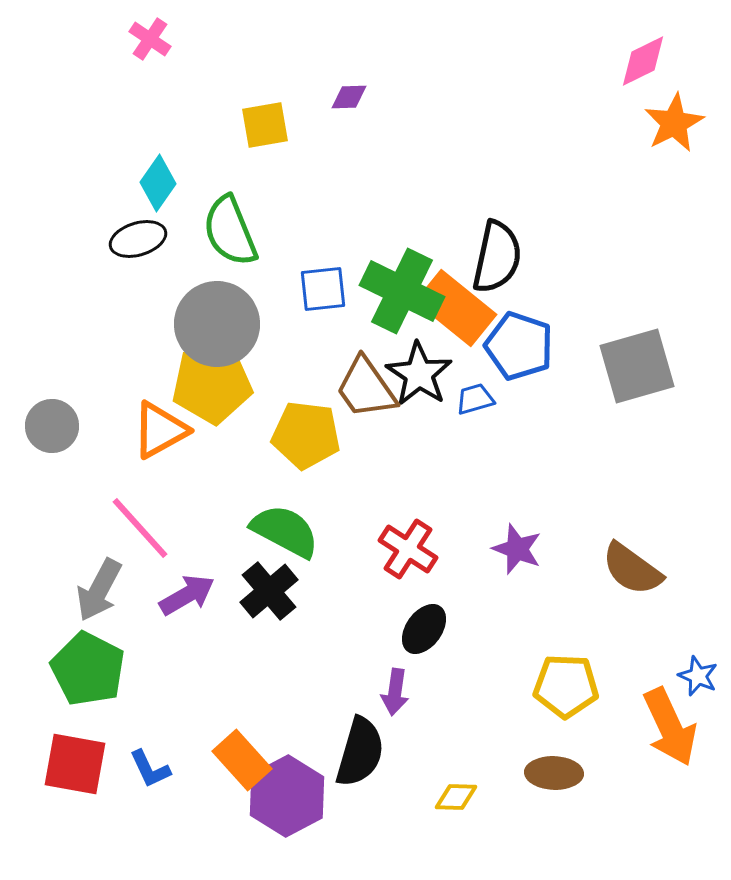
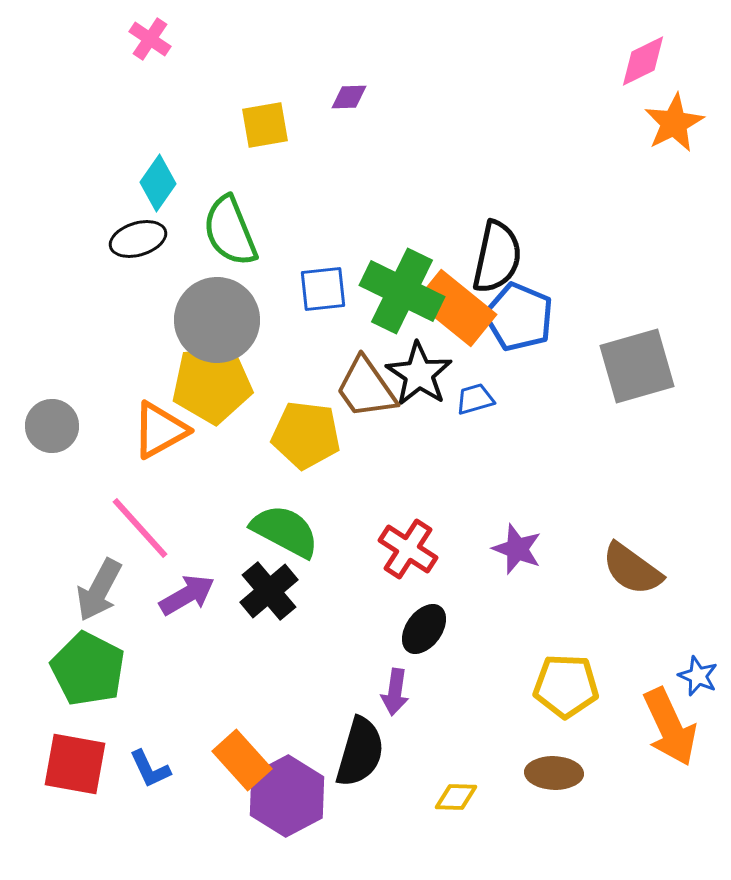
gray circle at (217, 324): moved 4 px up
blue pentagon at (519, 346): moved 29 px up; rotated 4 degrees clockwise
